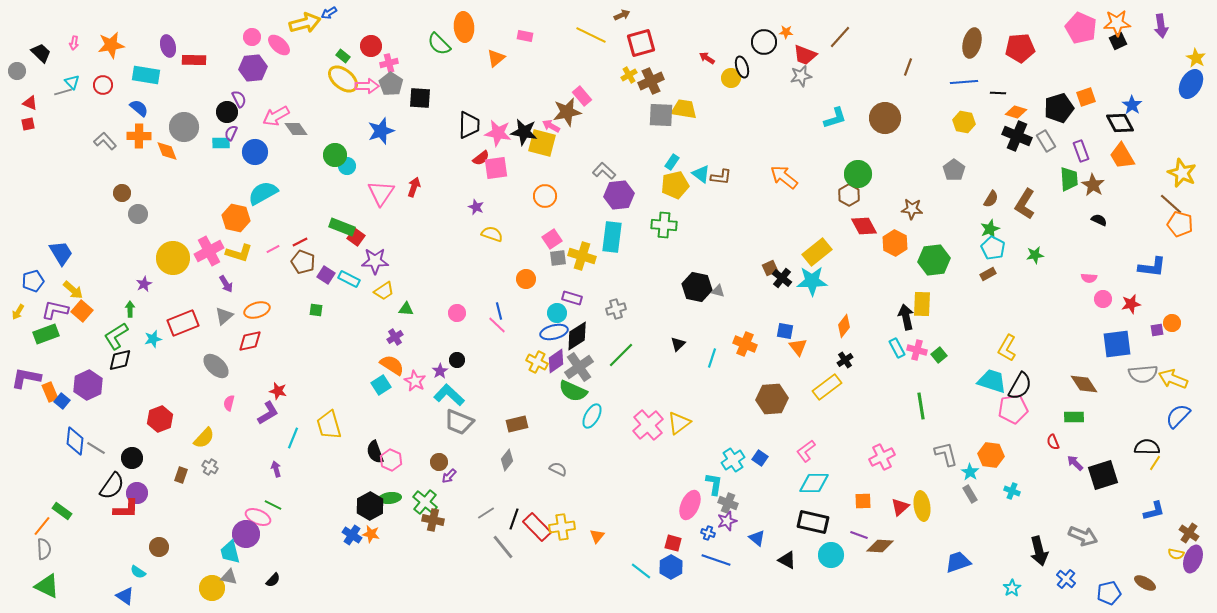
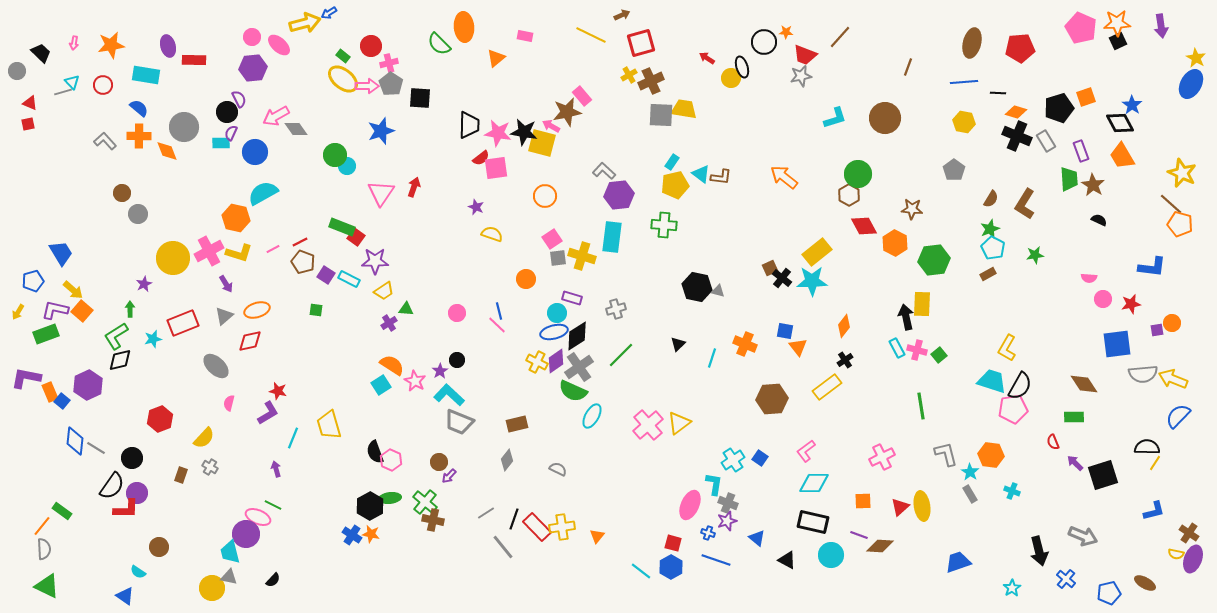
purple cross at (395, 337): moved 6 px left, 14 px up
